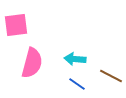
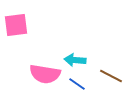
cyan arrow: moved 1 px down
pink semicircle: moved 13 px right, 11 px down; rotated 84 degrees clockwise
